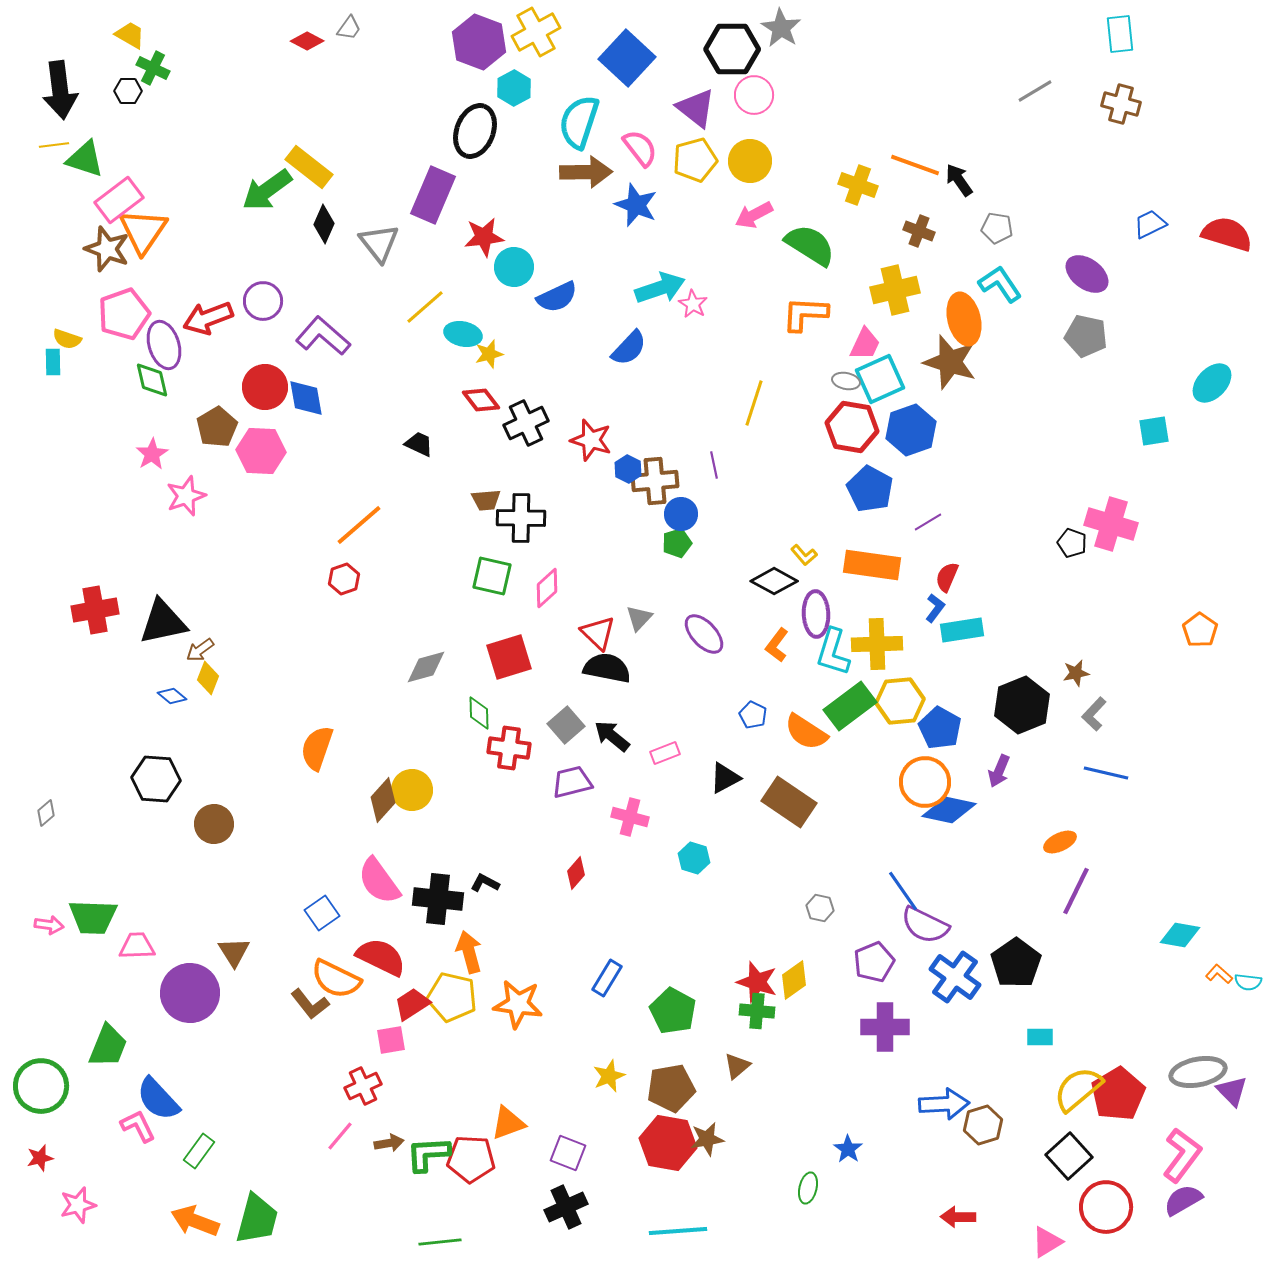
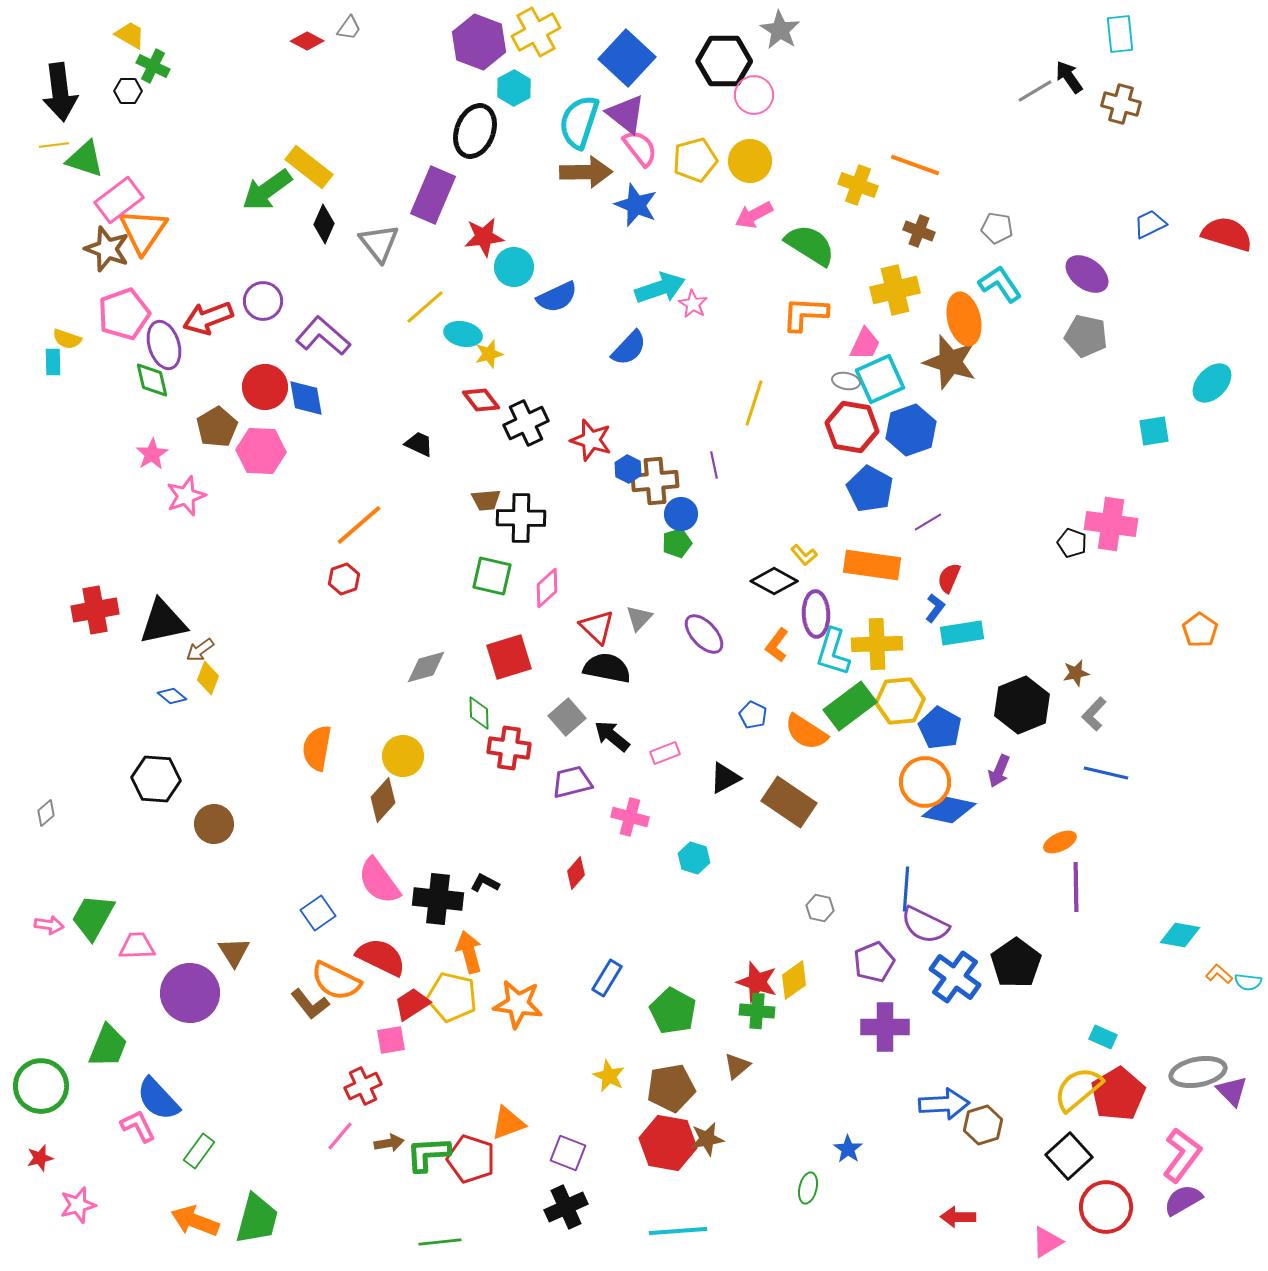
gray star at (781, 28): moved 1 px left, 2 px down
black hexagon at (732, 49): moved 8 px left, 12 px down
green cross at (153, 68): moved 2 px up
black arrow at (60, 90): moved 2 px down
purple triangle at (696, 108): moved 70 px left, 6 px down
black arrow at (959, 180): moved 110 px right, 103 px up
pink cross at (1111, 524): rotated 9 degrees counterclockwise
red semicircle at (947, 577): moved 2 px right, 1 px down
cyan rectangle at (962, 630): moved 3 px down
red triangle at (598, 633): moved 1 px left, 6 px up
gray square at (566, 725): moved 1 px right, 8 px up
orange semicircle at (317, 748): rotated 9 degrees counterclockwise
yellow circle at (412, 790): moved 9 px left, 34 px up
blue line at (903, 891): moved 3 px right, 2 px up; rotated 39 degrees clockwise
purple line at (1076, 891): moved 4 px up; rotated 27 degrees counterclockwise
blue square at (322, 913): moved 4 px left
green trapezoid at (93, 917): rotated 117 degrees clockwise
orange semicircle at (336, 979): moved 2 px down
cyan rectangle at (1040, 1037): moved 63 px right; rotated 24 degrees clockwise
yellow star at (609, 1076): rotated 24 degrees counterclockwise
red pentagon at (471, 1159): rotated 15 degrees clockwise
